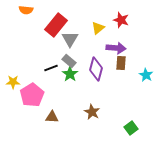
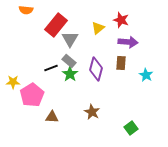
purple arrow: moved 12 px right, 6 px up
